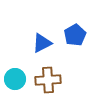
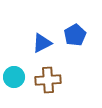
cyan circle: moved 1 px left, 2 px up
